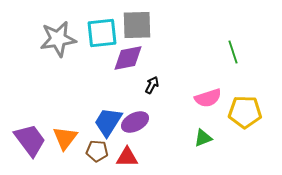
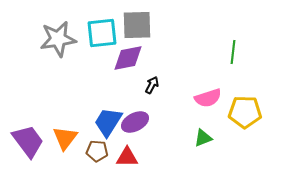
green line: rotated 25 degrees clockwise
purple trapezoid: moved 2 px left, 1 px down
